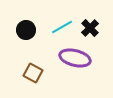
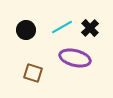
brown square: rotated 12 degrees counterclockwise
